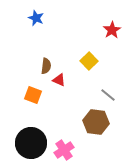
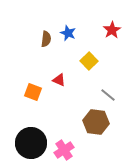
blue star: moved 32 px right, 15 px down
brown semicircle: moved 27 px up
orange square: moved 3 px up
